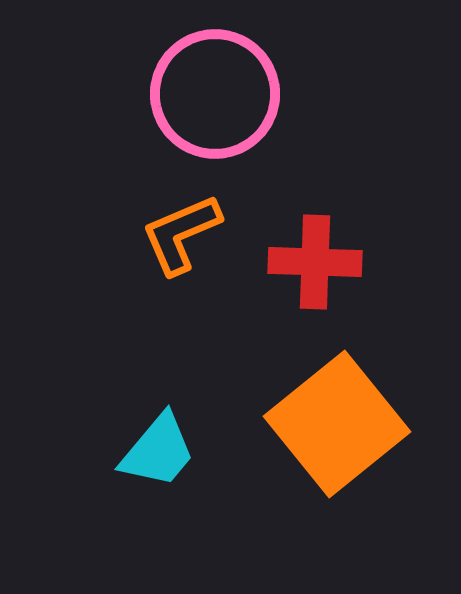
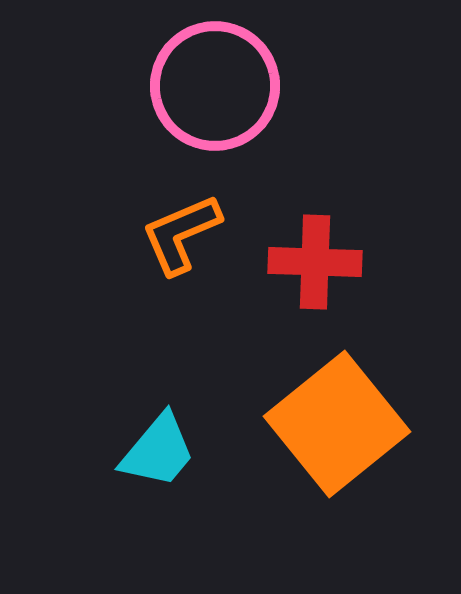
pink circle: moved 8 px up
